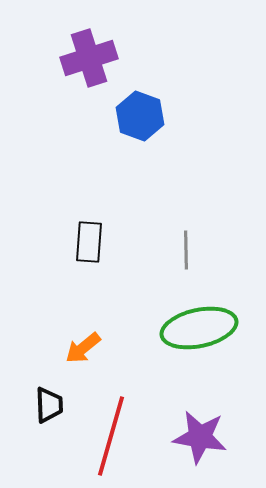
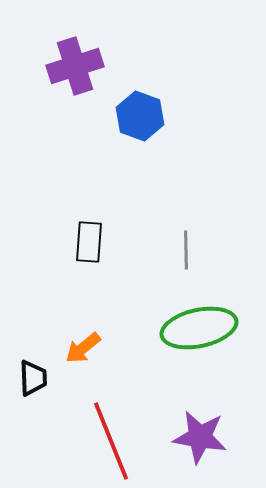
purple cross: moved 14 px left, 8 px down
black trapezoid: moved 16 px left, 27 px up
red line: moved 5 px down; rotated 38 degrees counterclockwise
